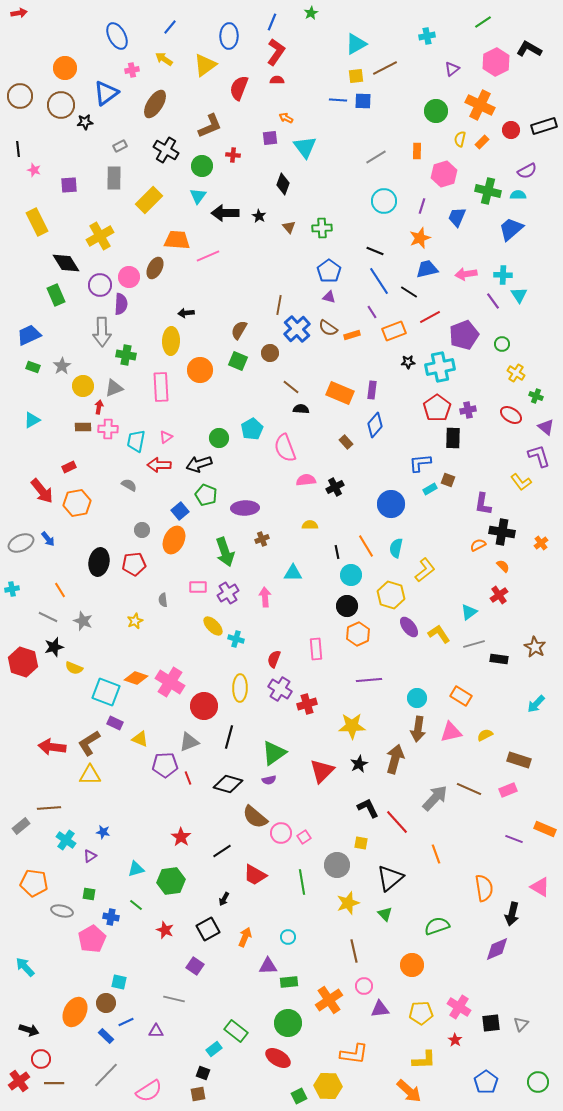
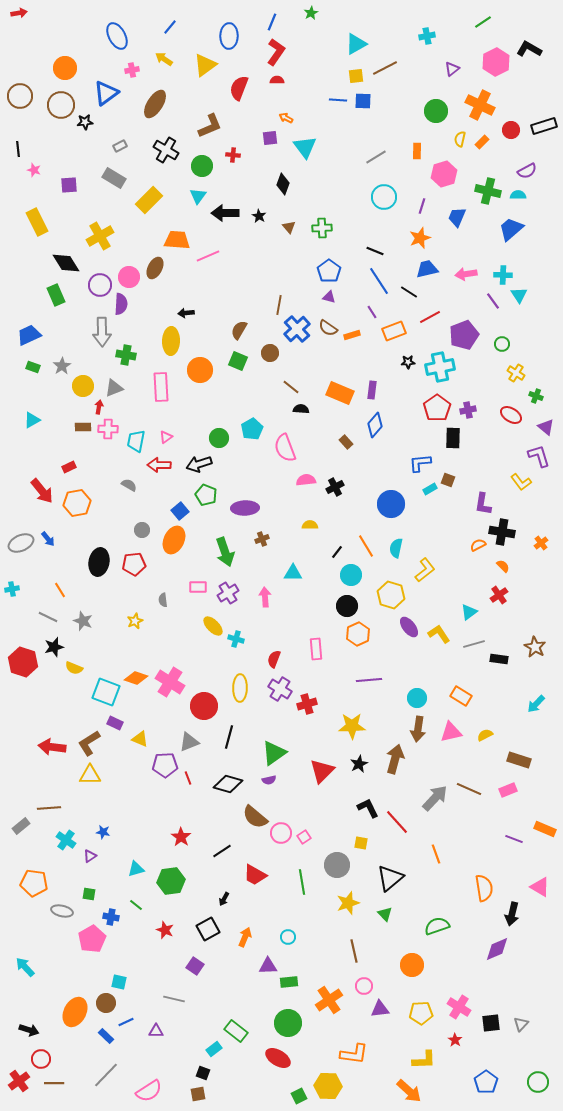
gray rectangle at (114, 178): rotated 60 degrees counterclockwise
cyan circle at (384, 201): moved 4 px up
black line at (337, 552): rotated 48 degrees clockwise
